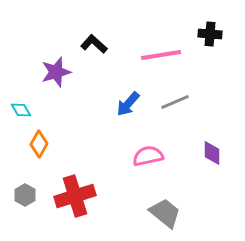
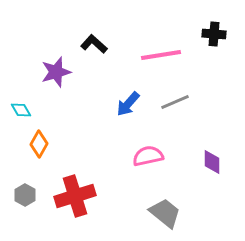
black cross: moved 4 px right
purple diamond: moved 9 px down
